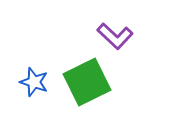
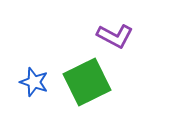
purple L-shape: rotated 15 degrees counterclockwise
